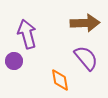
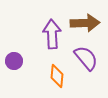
purple arrow: moved 25 px right; rotated 12 degrees clockwise
orange diamond: moved 3 px left, 4 px up; rotated 15 degrees clockwise
